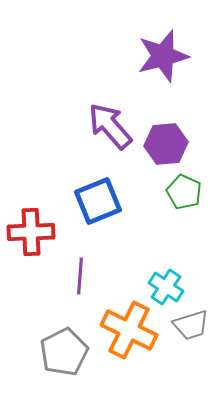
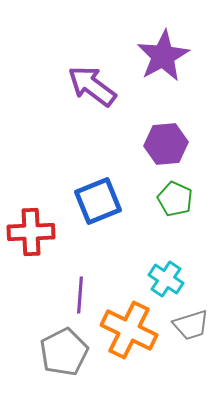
purple star: rotated 14 degrees counterclockwise
purple arrow: moved 18 px left, 40 px up; rotated 12 degrees counterclockwise
green pentagon: moved 9 px left, 7 px down
purple line: moved 19 px down
cyan cross: moved 8 px up
